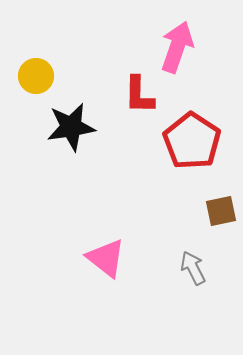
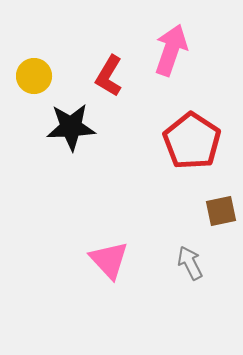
pink arrow: moved 6 px left, 3 px down
yellow circle: moved 2 px left
red L-shape: moved 30 px left, 19 px up; rotated 30 degrees clockwise
black star: rotated 6 degrees clockwise
pink triangle: moved 3 px right, 2 px down; rotated 9 degrees clockwise
gray arrow: moved 3 px left, 5 px up
